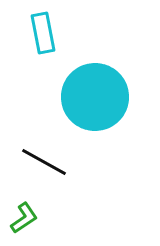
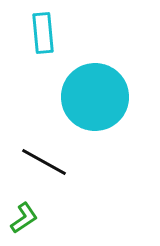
cyan rectangle: rotated 6 degrees clockwise
